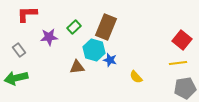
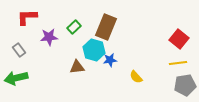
red L-shape: moved 3 px down
red square: moved 3 px left, 1 px up
blue star: rotated 24 degrees counterclockwise
gray pentagon: moved 3 px up
